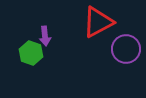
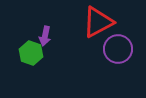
purple arrow: rotated 18 degrees clockwise
purple circle: moved 8 px left
